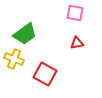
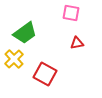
pink square: moved 4 px left
green trapezoid: moved 1 px up
yellow cross: rotated 24 degrees clockwise
